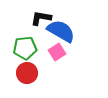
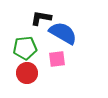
blue semicircle: moved 2 px right, 2 px down
pink square: moved 7 px down; rotated 24 degrees clockwise
